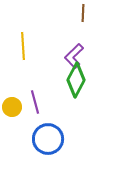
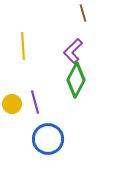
brown line: rotated 18 degrees counterclockwise
purple L-shape: moved 1 px left, 5 px up
yellow circle: moved 3 px up
